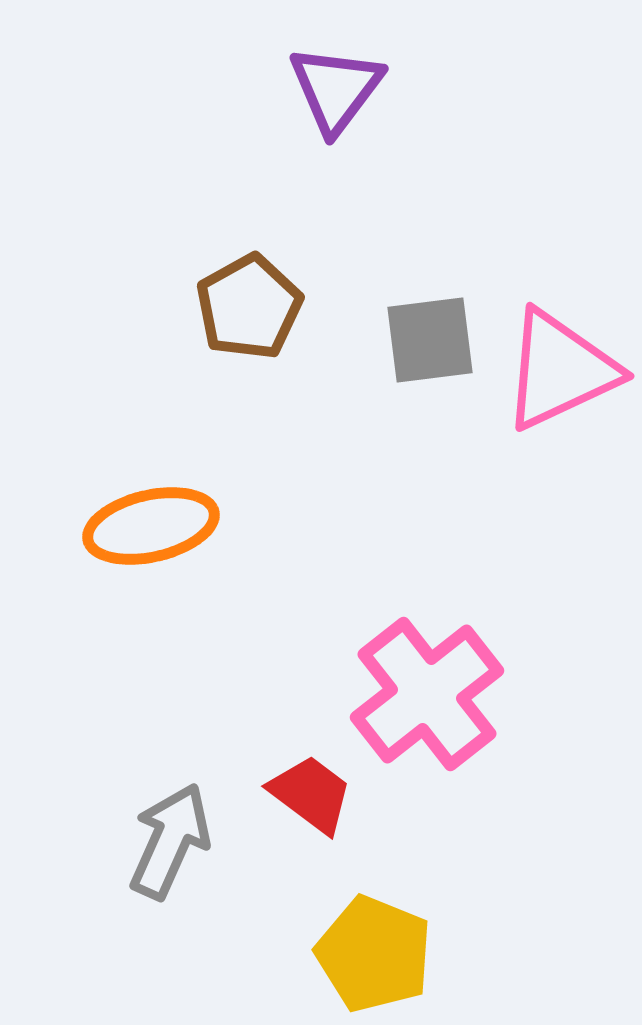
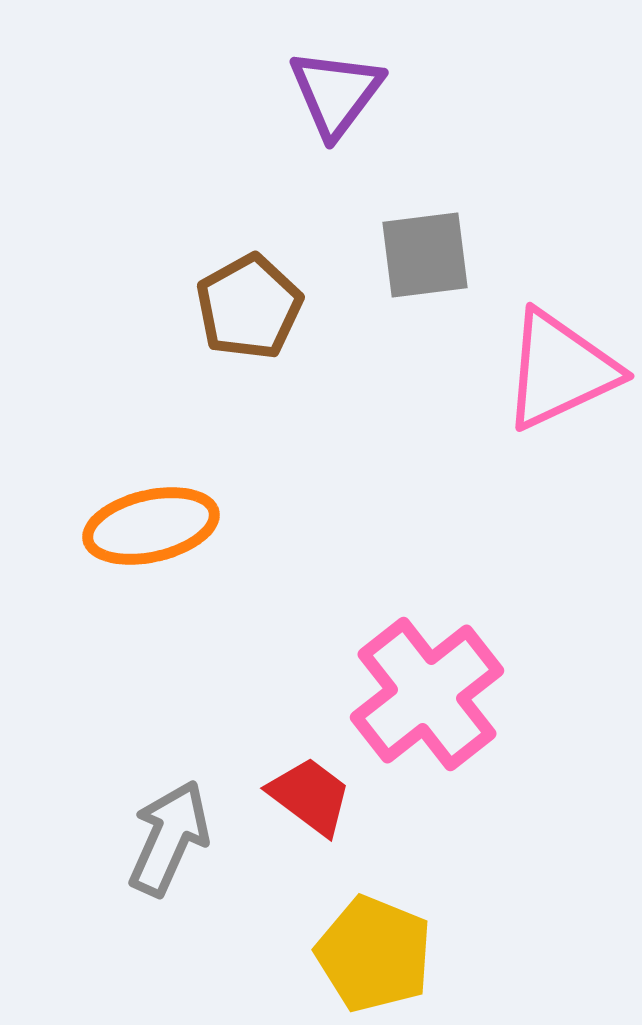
purple triangle: moved 4 px down
gray square: moved 5 px left, 85 px up
red trapezoid: moved 1 px left, 2 px down
gray arrow: moved 1 px left, 3 px up
